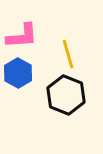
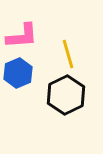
blue hexagon: rotated 8 degrees clockwise
black hexagon: rotated 12 degrees clockwise
